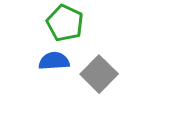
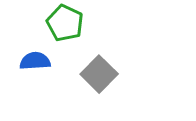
blue semicircle: moved 19 px left
